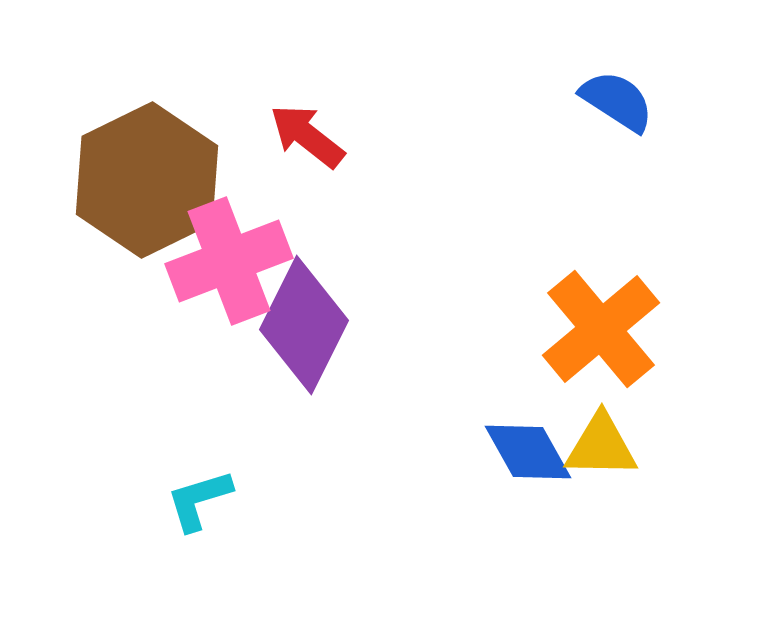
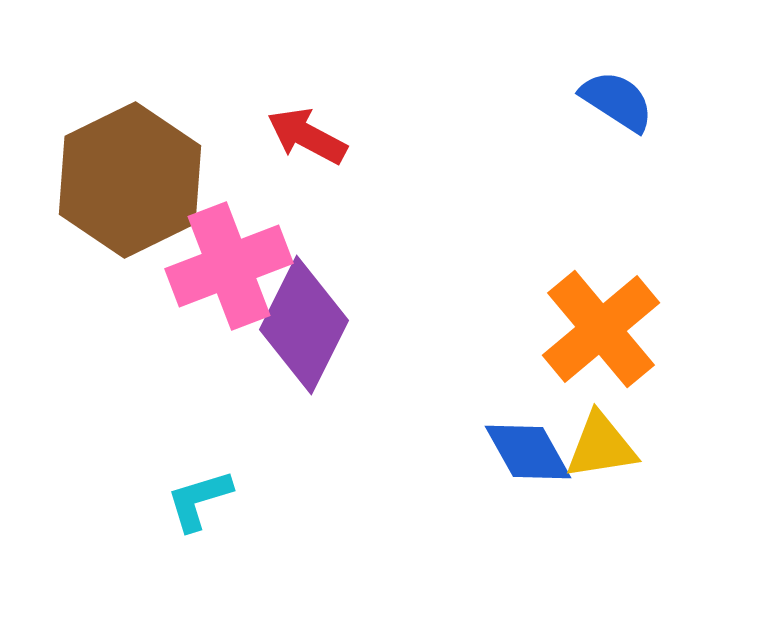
red arrow: rotated 10 degrees counterclockwise
brown hexagon: moved 17 px left
pink cross: moved 5 px down
yellow triangle: rotated 10 degrees counterclockwise
